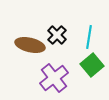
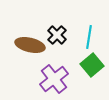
purple cross: moved 1 px down
